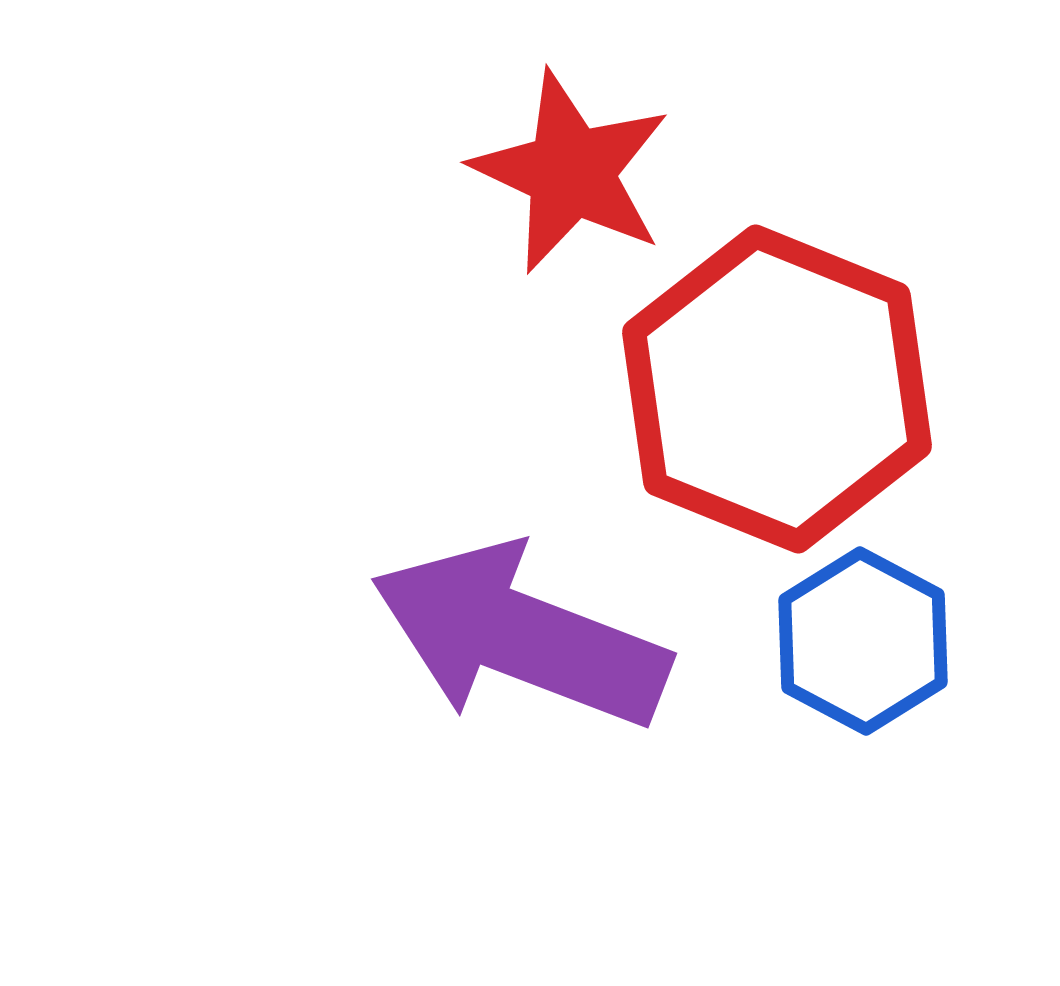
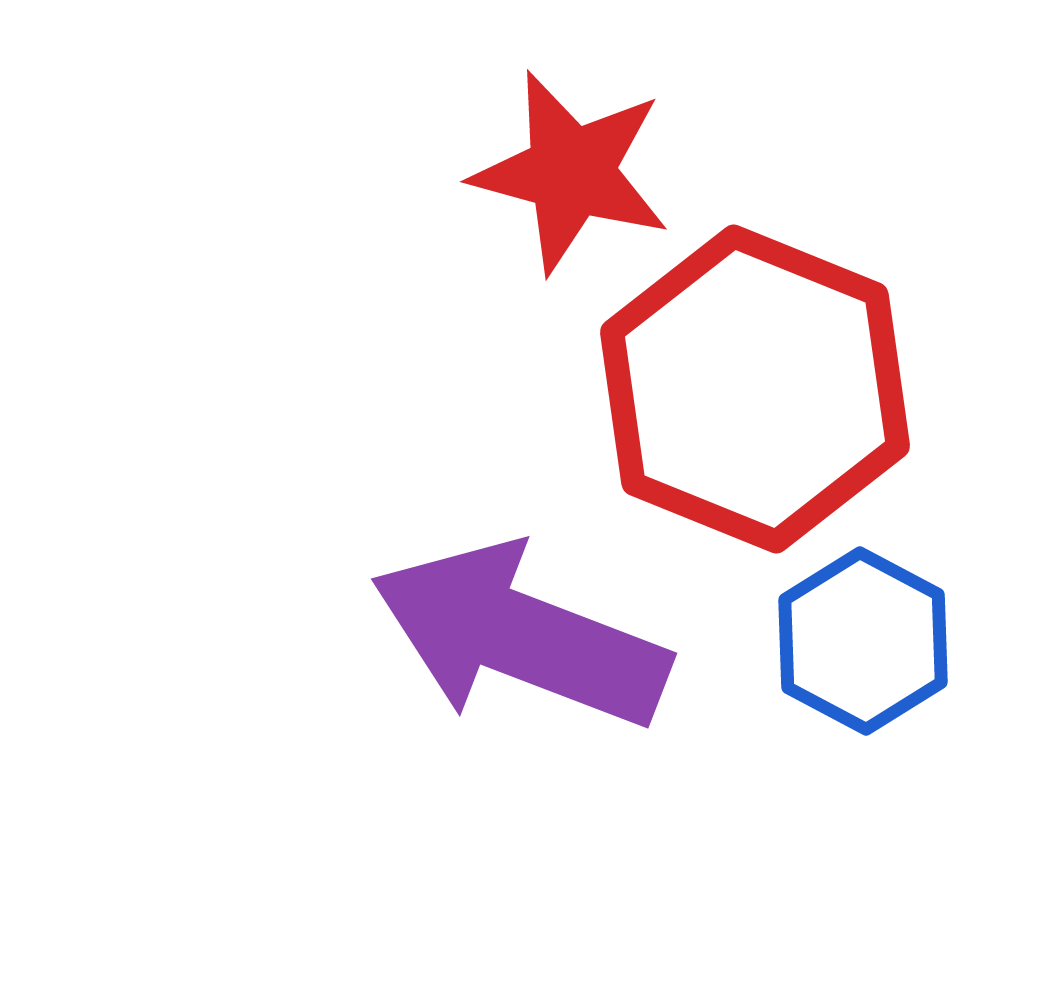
red star: rotated 10 degrees counterclockwise
red hexagon: moved 22 px left
